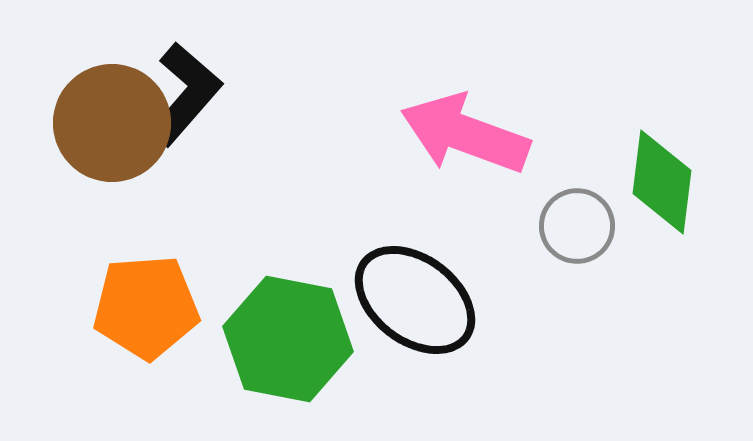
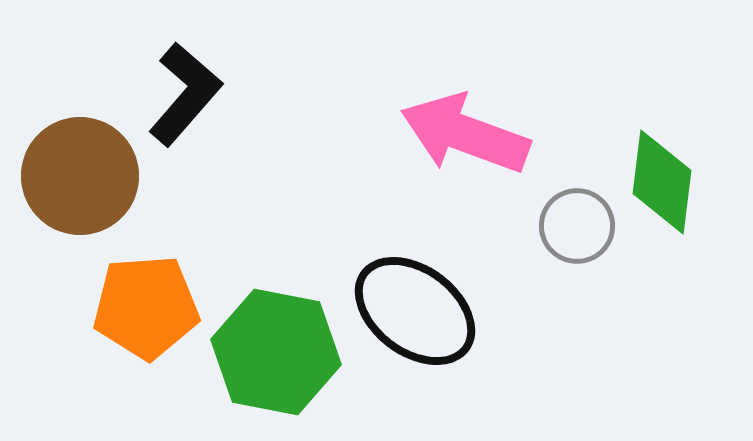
brown circle: moved 32 px left, 53 px down
black ellipse: moved 11 px down
green hexagon: moved 12 px left, 13 px down
